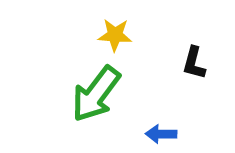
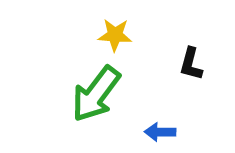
black L-shape: moved 3 px left, 1 px down
blue arrow: moved 1 px left, 2 px up
